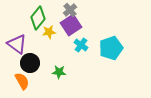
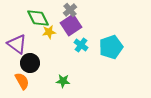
green diamond: rotated 65 degrees counterclockwise
cyan pentagon: moved 1 px up
green star: moved 4 px right, 9 px down
